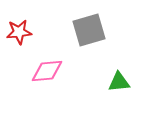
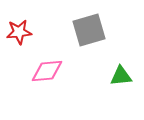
green triangle: moved 2 px right, 6 px up
